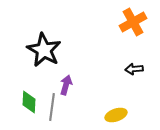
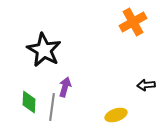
black arrow: moved 12 px right, 16 px down
purple arrow: moved 1 px left, 2 px down
